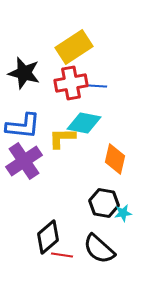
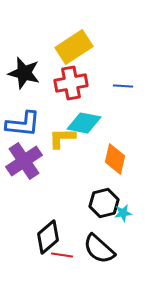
blue line: moved 26 px right
blue L-shape: moved 2 px up
black hexagon: rotated 24 degrees counterclockwise
